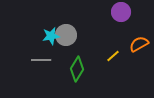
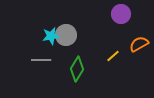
purple circle: moved 2 px down
